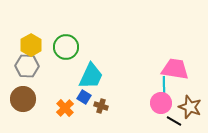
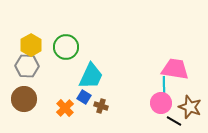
brown circle: moved 1 px right
